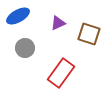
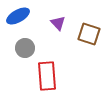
purple triangle: rotated 49 degrees counterclockwise
red rectangle: moved 14 px left, 3 px down; rotated 40 degrees counterclockwise
